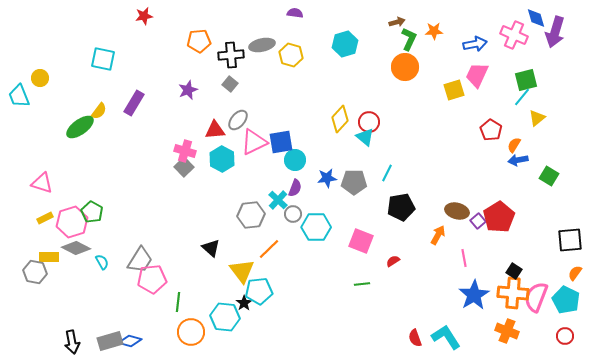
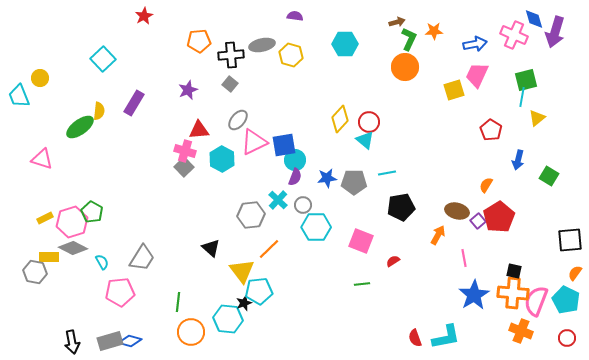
purple semicircle at (295, 13): moved 3 px down
red star at (144, 16): rotated 18 degrees counterclockwise
blue diamond at (536, 18): moved 2 px left, 1 px down
cyan hexagon at (345, 44): rotated 15 degrees clockwise
cyan square at (103, 59): rotated 35 degrees clockwise
cyan line at (522, 97): rotated 30 degrees counterclockwise
yellow semicircle at (99, 111): rotated 30 degrees counterclockwise
red triangle at (215, 130): moved 16 px left
cyan triangle at (365, 137): moved 3 px down
blue square at (281, 142): moved 3 px right, 3 px down
orange semicircle at (514, 145): moved 28 px left, 40 px down
blue arrow at (518, 160): rotated 66 degrees counterclockwise
cyan line at (387, 173): rotated 54 degrees clockwise
pink triangle at (42, 183): moved 24 px up
purple semicircle at (295, 188): moved 11 px up
gray circle at (293, 214): moved 10 px right, 9 px up
gray diamond at (76, 248): moved 3 px left
gray trapezoid at (140, 260): moved 2 px right, 2 px up
black square at (514, 271): rotated 21 degrees counterclockwise
pink pentagon at (152, 279): moved 32 px left, 13 px down
pink semicircle at (536, 297): moved 4 px down
black star at (244, 303): rotated 14 degrees clockwise
cyan hexagon at (225, 317): moved 3 px right, 2 px down
orange cross at (507, 331): moved 14 px right
red circle at (565, 336): moved 2 px right, 2 px down
cyan L-shape at (446, 337): rotated 112 degrees clockwise
